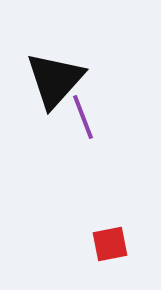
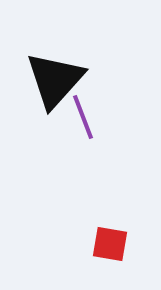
red square: rotated 21 degrees clockwise
